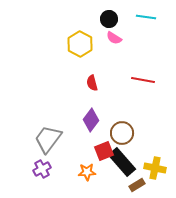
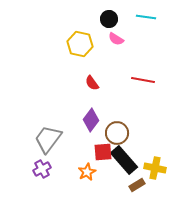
pink semicircle: moved 2 px right, 1 px down
yellow hexagon: rotated 15 degrees counterclockwise
red semicircle: rotated 21 degrees counterclockwise
brown circle: moved 5 px left
red square: moved 1 px left, 1 px down; rotated 18 degrees clockwise
black rectangle: moved 2 px right, 2 px up
orange star: rotated 24 degrees counterclockwise
